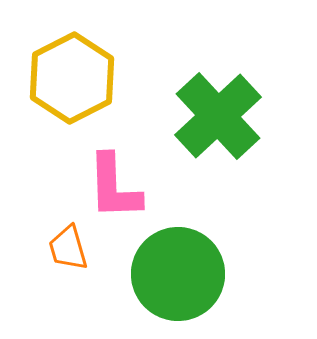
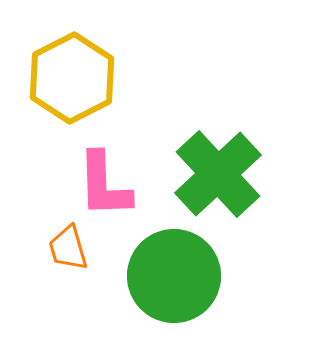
green cross: moved 58 px down
pink L-shape: moved 10 px left, 2 px up
green circle: moved 4 px left, 2 px down
